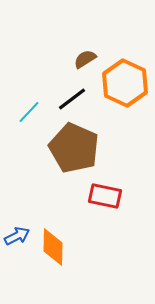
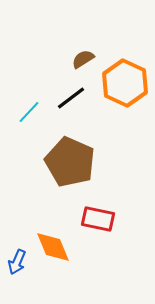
brown semicircle: moved 2 px left
black line: moved 1 px left, 1 px up
brown pentagon: moved 4 px left, 14 px down
red rectangle: moved 7 px left, 23 px down
blue arrow: moved 26 px down; rotated 140 degrees clockwise
orange diamond: rotated 24 degrees counterclockwise
